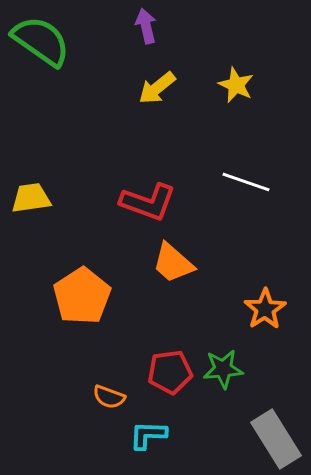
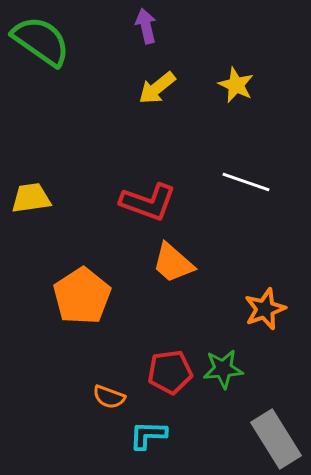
orange star: rotated 12 degrees clockwise
